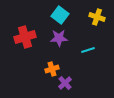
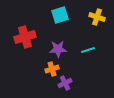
cyan square: rotated 36 degrees clockwise
purple star: moved 1 px left, 11 px down
purple cross: rotated 16 degrees clockwise
